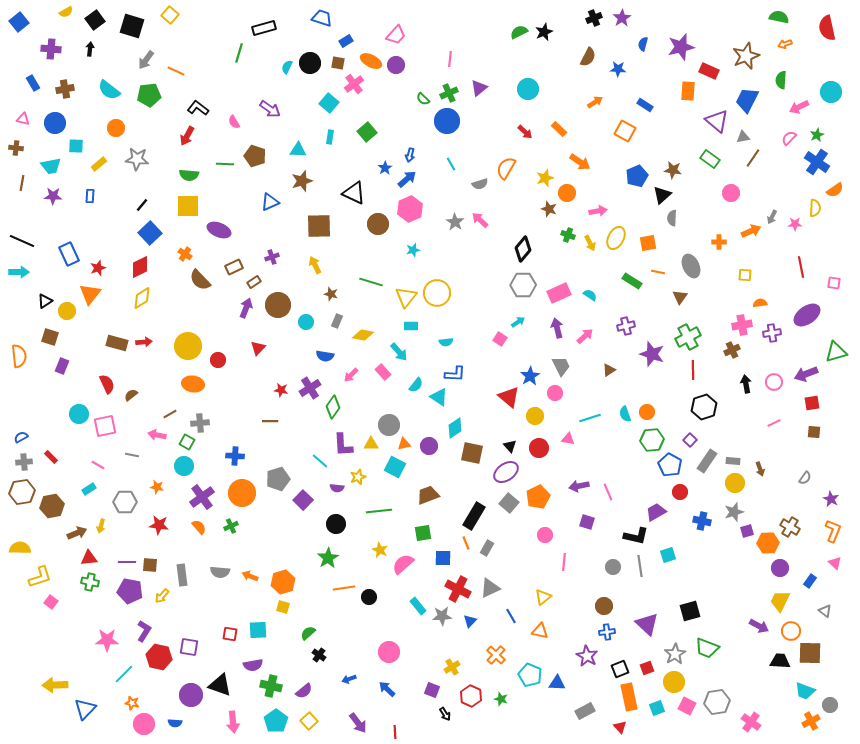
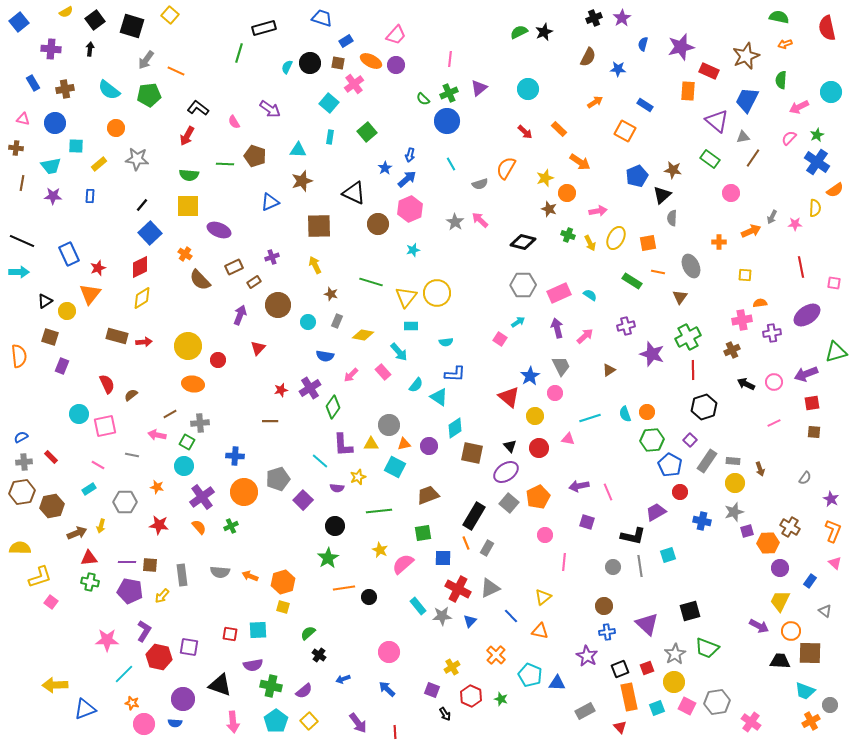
black diamond at (523, 249): moved 7 px up; rotated 65 degrees clockwise
purple arrow at (246, 308): moved 6 px left, 7 px down
cyan circle at (306, 322): moved 2 px right
pink cross at (742, 325): moved 5 px up
brown rectangle at (117, 343): moved 7 px up
black arrow at (746, 384): rotated 54 degrees counterclockwise
red star at (281, 390): rotated 24 degrees counterclockwise
orange circle at (242, 493): moved 2 px right, 1 px up
black circle at (336, 524): moved 1 px left, 2 px down
black L-shape at (636, 536): moved 3 px left
blue line at (511, 616): rotated 14 degrees counterclockwise
blue arrow at (349, 679): moved 6 px left
purple circle at (191, 695): moved 8 px left, 4 px down
blue triangle at (85, 709): rotated 25 degrees clockwise
